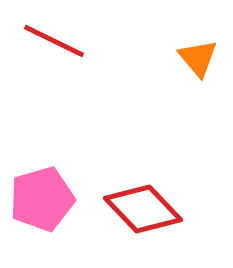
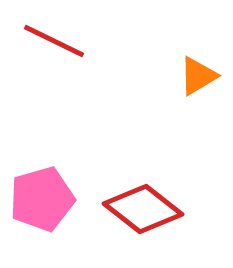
orange triangle: moved 18 px down; rotated 39 degrees clockwise
red diamond: rotated 8 degrees counterclockwise
